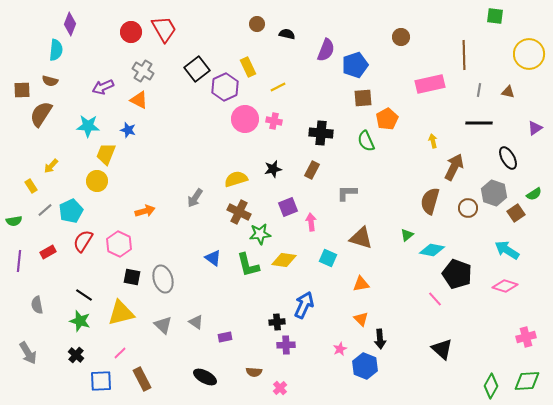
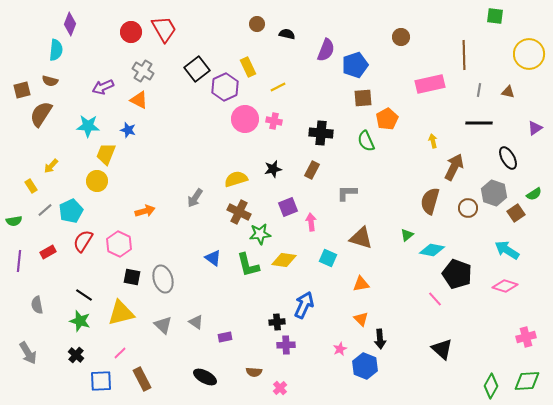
brown square at (22, 90): rotated 12 degrees counterclockwise
